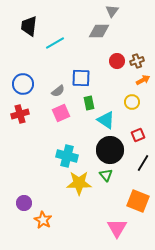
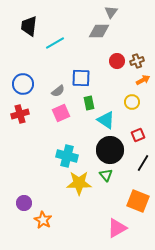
gray triangle: moved 1 px left, 1 px down
pink triangle: rotated 30 degrees clockwise
